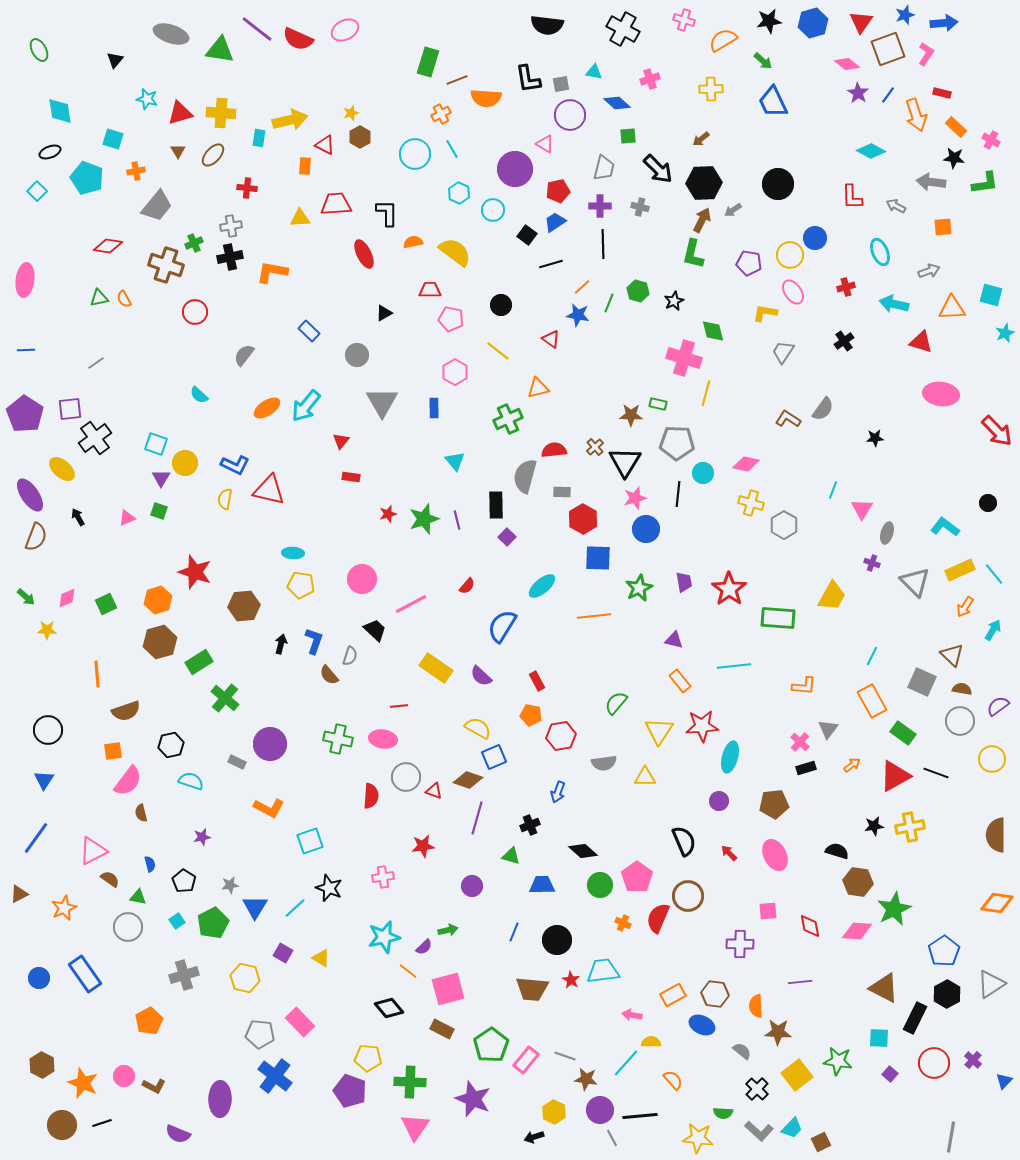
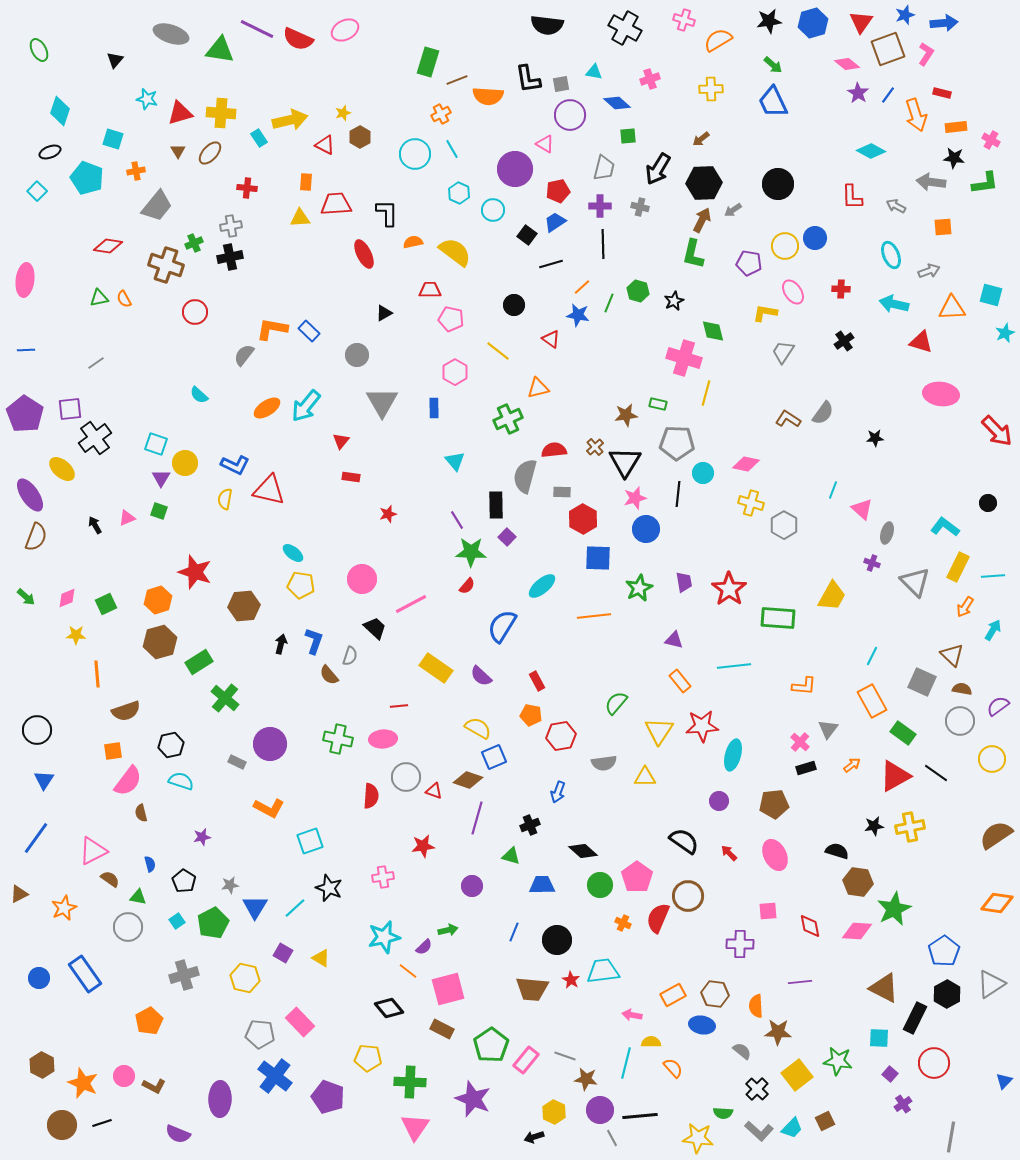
purple line at (257, 29): rotated 12 degrees counterclockwise
black cross at (623, 29): moved 2 px right, 1 px up
orange semicircle at (723, 40): moved 5 px left
green arrow at (763, 61): moved 10 px right, 4 px down
orange semicircle at (486, 98): moved 2 px right, 2 px up
cyan diamond at (60, 111): rotated 28 degrees clockwise
yellow star at (351, 113): moved 8 px left
orange rectangle at (956, 127): rotated 50 degrees counterclockwise
cyan rectangle at (259, 138): rotated 42 degrees counterclockwise
brown ellipse at (213, 155): moved 3 px left, 2 px up
orange rectangle at (305, 166): moved 1 px right, 16 px down
black arrow at (658, 169): rotated 76 degrees clockwise
cyan ellipse at (880, 252): moved 11 px right, 3 px down
yellow circle at (790, 255): moved 5 px left, 9 px up
orange L-shape at (272, 272): moved 57 px down
red cross at (846, 287): moved 5 px left, 2 px down; rotated 18 degrees clockwise
black circle at (501, 305): moved 13 px right
gray semicircle at (823, 409): moved 4 px down
brown star at (631, 415): moved 5 px left; rotated 10 degrees counterclockwise
pink triangle at (862, 509): rotated 20 degrees counterclockwise
black arrow at (78, 517): moved 17 px right, 8 px down
green star at (424, 519): moved 47 px right, 33 px down; rotated 20 degrees clockwise
purple line at (457, 520): rotated 18 degrees counterclockwise
cyan ellipse at (293, 553): rotated 35 degrees clockwise
yellow rectangle at (960, 570): moved 2 px left, 3 px up; rotated 40 degrees counterclockwise
cyan line at (994, 574): moved 1 px left, 2 px down; rotated 55 degrees counterclockwise
yellow star at (47, 630): moved 29 px right, 5 px down
black trapezoid at (375, 630): moved 2 px up
black circle at (48, 730): moved 11 px left
pink ellipse at (383, 739): rotated 12 degrees counterclockwise
cyan ellipse at (730, 757): moved 3 px right, 2 px up
black line at (936, 773): rotated 15 degrees clockwise
cyan semicircle at (191, 781): moved 10 px left
brown semicircle at (996, 835): rotated 56 degrees clockwise
black semicircle at (684, 841): rotated 32 degrees counterclockwise
blue ellipse at (702, 1025): rotated 15 degrees counterclockwise
purple cross at (973, 1060): moved 70 px left, 44 px down; rotated 12 degrees clockwise
cyan line at (626, 1063): rotated 28 degrees counterclockwise
orange semicircle at (673, 1080): moved 12 px up
purple pentagon at (350, 1091): moved 22 px left, 6 px down
brown square at (821, 1142): moved 4 px right, 21 px up
